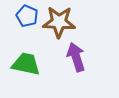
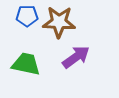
blue pentagon: rotated 25 degrees counterclockwise
purple arrow: rotated 72 degrees clockwise
